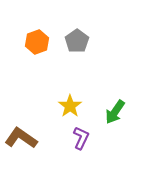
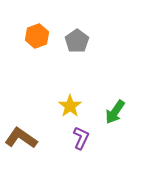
orange hexagon: moved 6 px up
